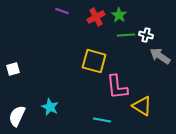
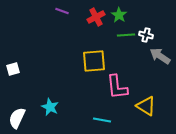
yellow square: rotated 20 degrees counterclockwise
yellow triangle: moved 4 px right
white semicircle: moved 2 px down
